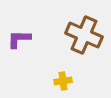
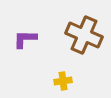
purple L-shape: moved 6 px right
